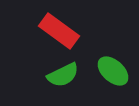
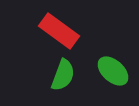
green semicircle: rotated 44 degrees counterclockwise
